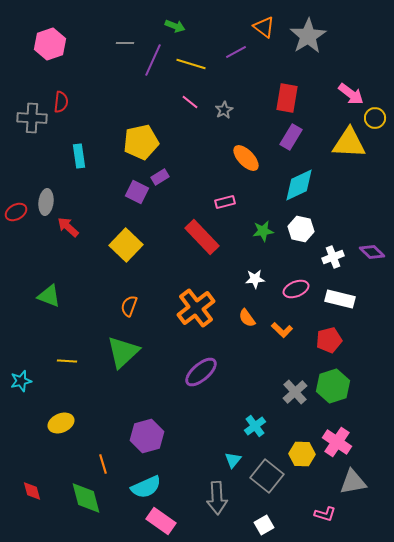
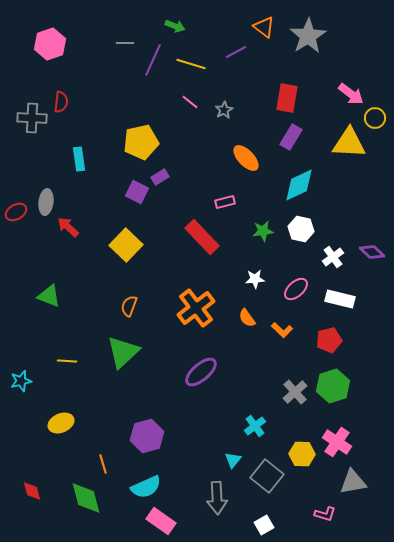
cyan rectangle at (79, 156): moved 3 px down
white cross at (333, 257): rotated 15 degrees counterclockwise
pink ellipse at (296, 289): rotated 20 degrees counterclockwise
